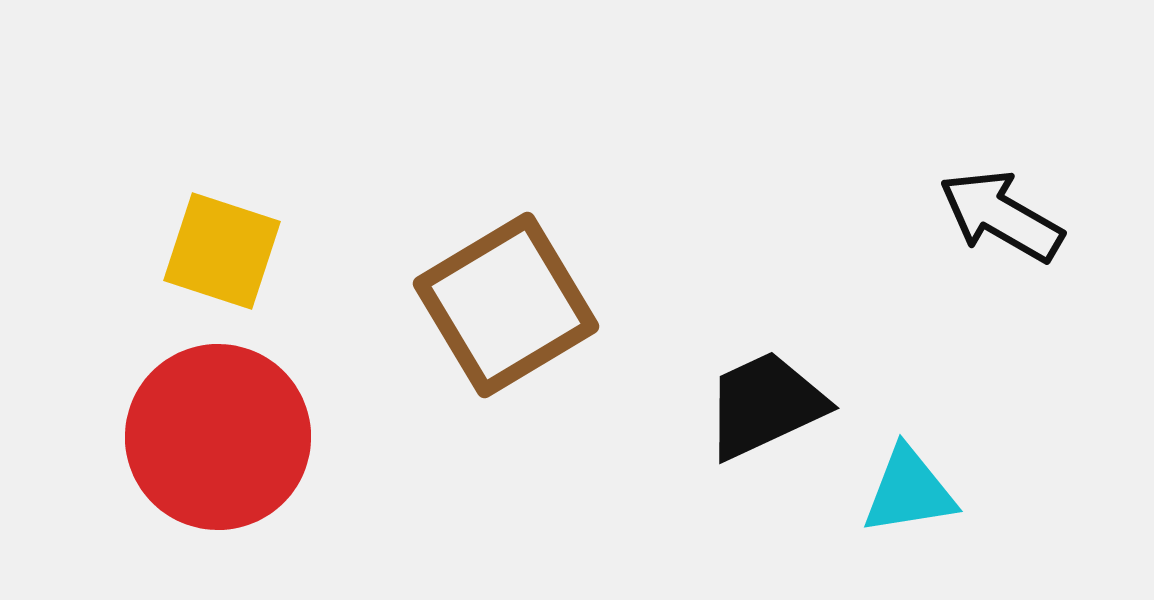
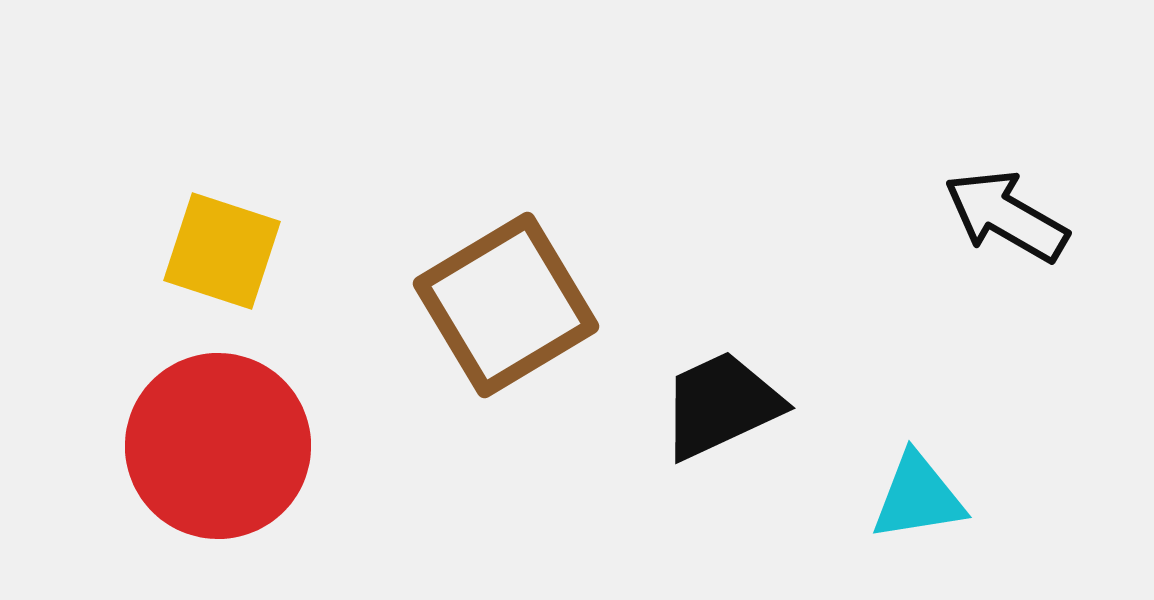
black arrow: moved 5 px right
black trapezoid: moved 44 px left
red circle: moved 9 px down
cyan triangle: moved 9 px right, 6 px down
